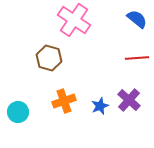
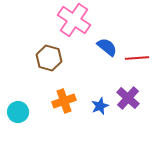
blue semicircle: moved 30 px left, 28 px down
purple cross: moved 1 px left, 2 px up
